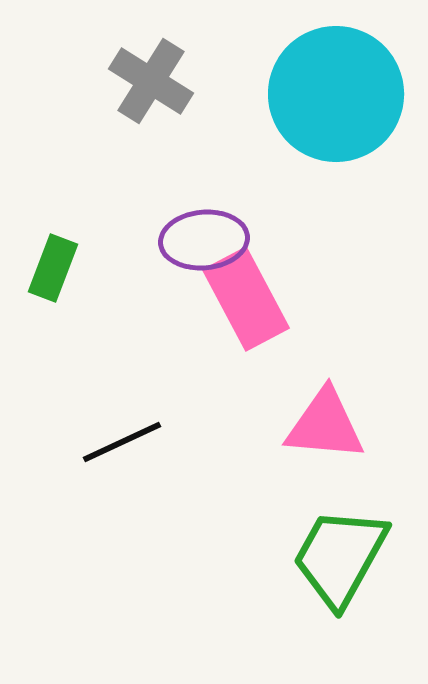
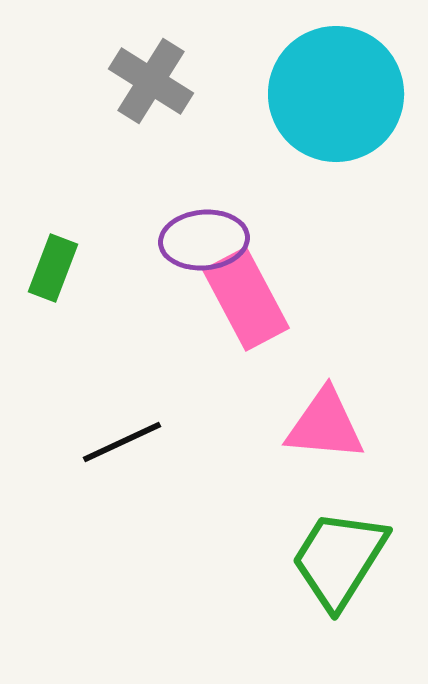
green trapezoid: moved 1 px left, 2 px down; rotated 3 degrees clockwise
